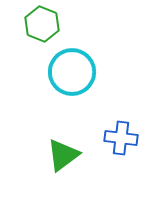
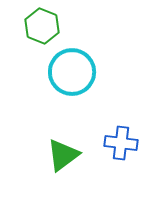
green hexagon: moved 2 px down
blue cross: moved 5 px down
